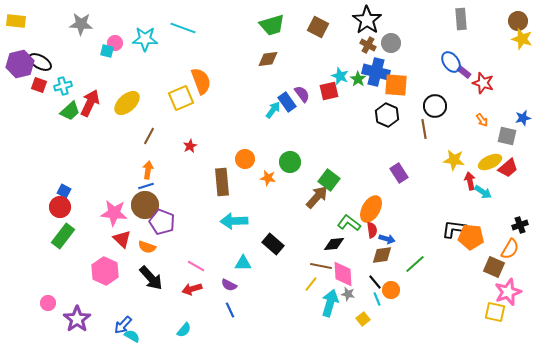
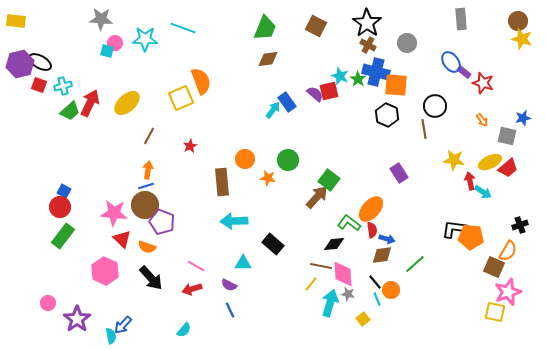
black star at (367, 20): moved 3 px down
gray star at (81, 24): moved 20 px right, 5 px up
green trapezoid at (272, 25): moved 7 px left, 3 px down; rotated 52 degrees counterclockwise
brown square at (318, 27): moved 2 px left, 1 px up
gray circle at (391, 43): moved 16 px right
purple semicircle at (302, 94): moved 13 px right; rotated 12 degrees counterclockwise
green circle at (290, 162): moved 2 px left, 2 px up
orange ellipse at (371, 209): rotated 12 degrees clockwise
orange semicircle at (510, 249): moved 2 px left, 2 px down
cyan semicircle at (132, 336): moved 21 px left; rotated 49 degrees clockwise
